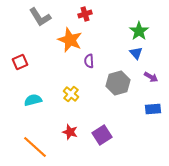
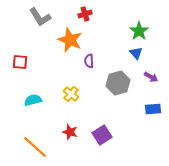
red square: rotated 28 degrees clockwise
